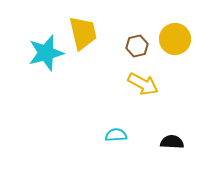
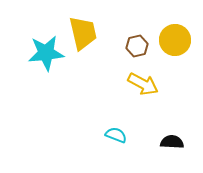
yellow circle: moved 1 px down
cyan star: rotated 9 degrees clockwise
cyan semicircle: rotated 25 degrees clockwise
